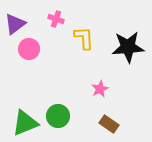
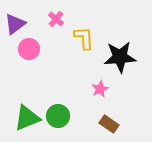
pink cross: rotated 21 degrees clockwise
black star: moved 8 px left, 10 px down
green triangle: moved 2 px right, 5 px up
